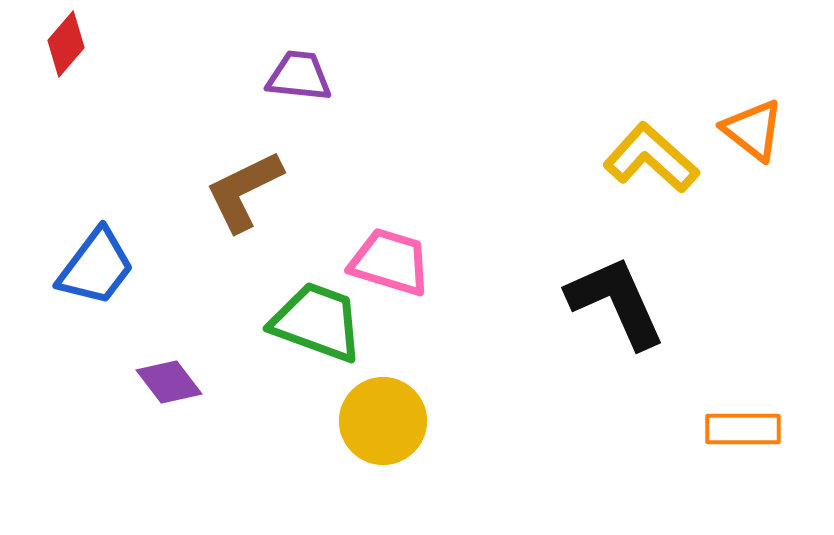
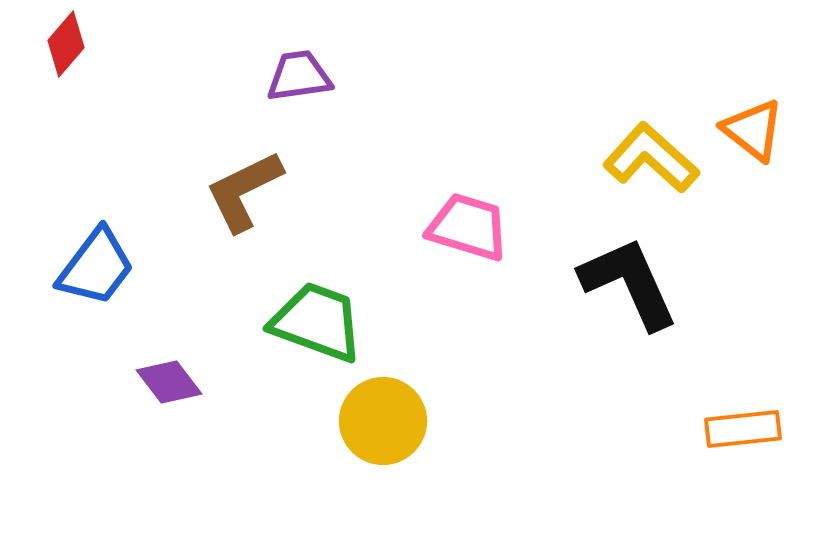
purple trapezoid: rotated 14 degrees counterclockwise
pink trapezoid: moved 78 px right, 35 px up
black L-shape: moved 13 px right, 19 px up
orange rectangle: rotated 6 degrees counterclockwise
